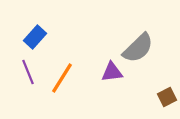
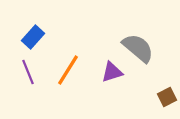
blue rectangle: moved 2 px left
gray semicircle: rotated 96 degrees counterclockwise
purple triangle: rotated 10 degrees counterclockwise
orange line: moved 6 px right, 8 px up
